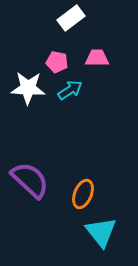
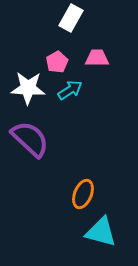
white rectangle: rotated 24 degrees counterclockwise
pink pentagon: rotated 30 degrees clockwise
purple semicircle: moved 41 px up
cyan triangle: rotated 36 degrees counterclockwise
